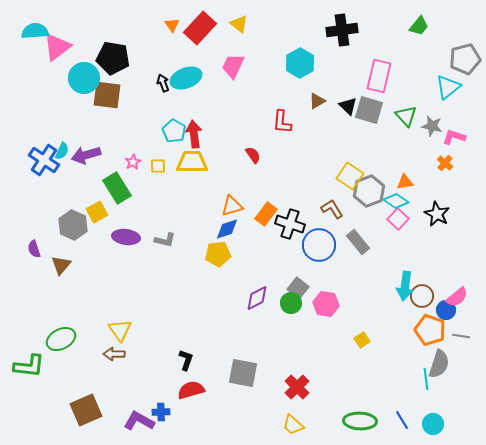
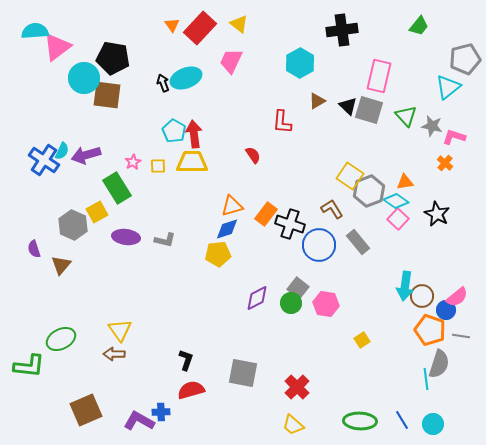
pink trapezoid at (233, 66): moved 2 px left, 5 px up
